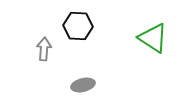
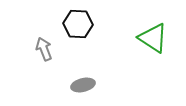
black hexagon: moved 2 px up
gray arrow: rotated 25 degrees counterclockwise
